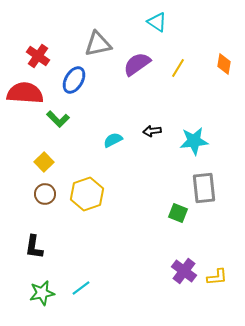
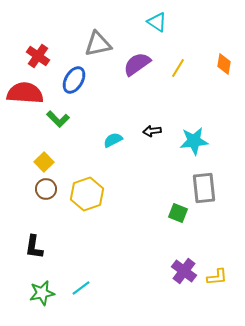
brown circle: moved 1 px right, 5 px up
